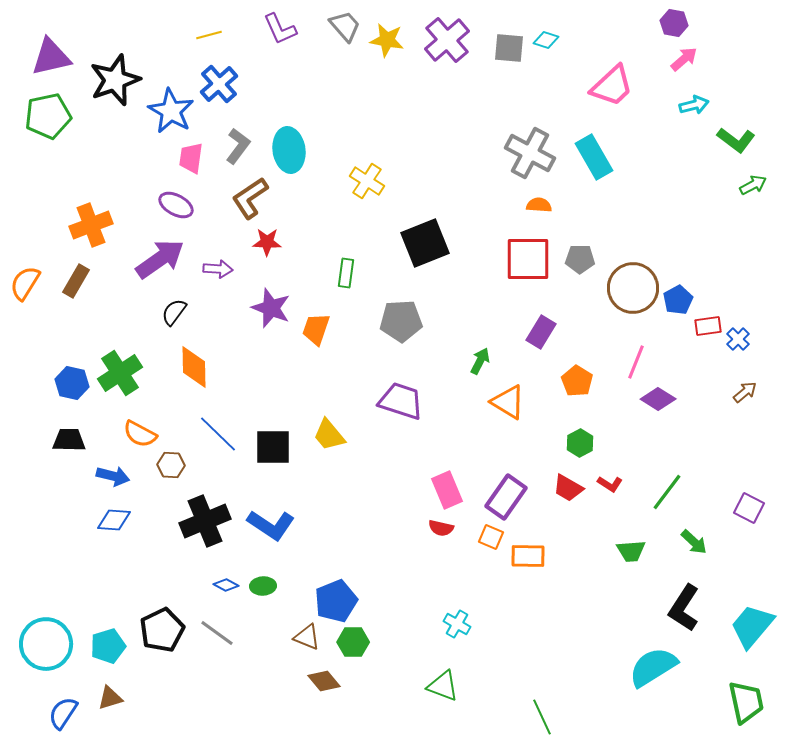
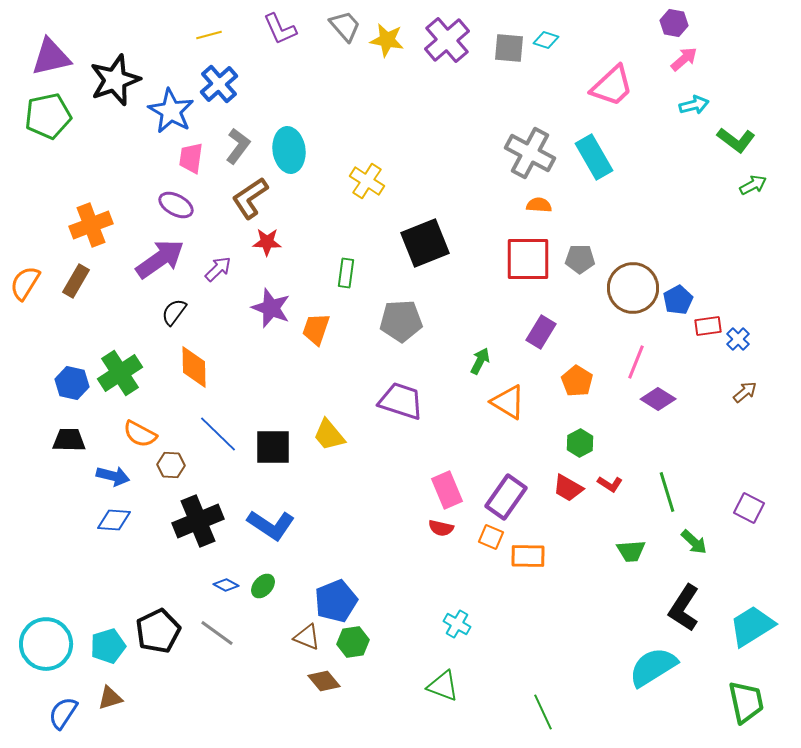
purple arrow at (218, 269): rotated 48 degrees counterclockwise
green line at (667, 492): rotated 54 degrees counterclockwise
black cross at (205, 521): moved 7 px left
green ellipse at (263, 586): rotated 45 degrees counterclockwise
cyan trapezoid at (752, 626): rotated 18 degrees clockwise
black pentagon at (162, 630): moved 4 px left, 1 px down
green hexagon at (353, 642): rotated 8 degrees counterclockwise
green line at (542, 717): moved 1 px right, 5 px up
